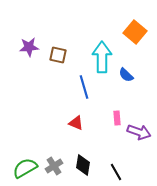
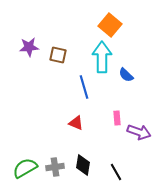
orange square: moved 25 px left, 7 px up
gray cross: moved 1 px right, 1 px down; rotated 24 degrees clockwise
